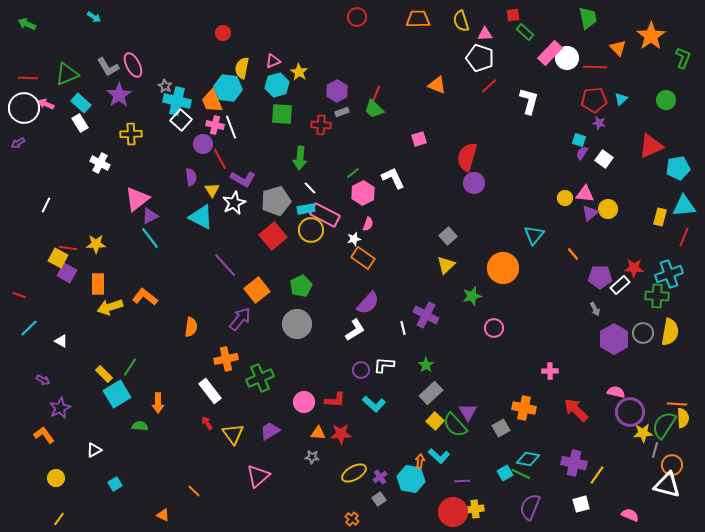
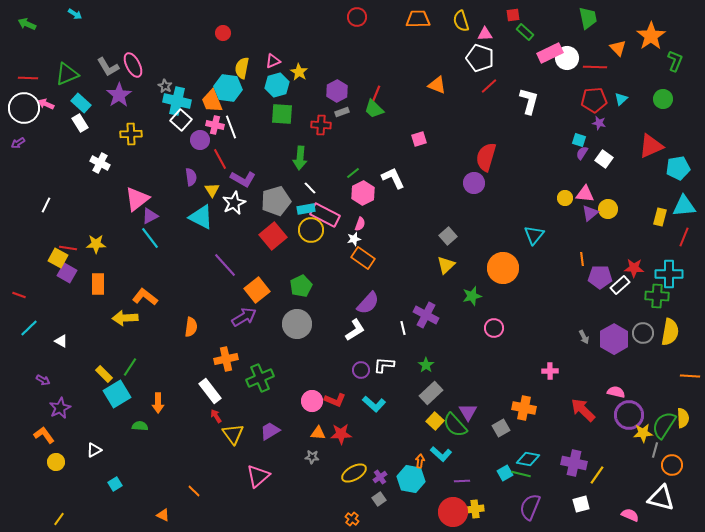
cyan arrow at (94, 17): moved 19 px left, 3 px up
pink rectangle at (550, 53): rotated 20 degrees clockwise
green L-shape at (683, 58): moved 8 px left, 3 px down
green circle at (666, 100): moved 3 px left, 1 px up
purple circle at (203, 144): moved 3 px left, 4 px up
red semicircle at (467, 157): moved 19 px right
pink semicircle at (368, 224): moved 8 px left
orange line at (573, 254): moved 9 px right, 5 px down; rotated 32 degrees clockwise
cyan cross at (669, 274): rotated 20 degrees clockwise
yellow arrow at (110, 307): moved 15 px right, 11 px down; rotated 15 degrees clockwise
gray arrow at (595, 309): moved 11 px left, 28 px down
purple arrow at (240, 319): moved 4 px right, 2 px up; rotated 20 degrees clockwise
red L-shape at (335, 400): rotated 20 degrees clockwise
pink circle at (304, 402): moved 8 px right, 1 px up
orange line at (677, 404): moved 13 px right, 28 px up
red arrow at (576, 410): moved 7 px right
purple circle at (630, 412): moved 1 px left, 3 px down
red arrow at (207, 423): moved 9 px right, 7 px up
cyan L-shape at (439, 456): moved 2 px right, 2 px up
green line at (521, 474): rotated 12 degrees counterclockwise
yellow circle at (56, 478): moved 16 px up
white triangle at (667, 485): moved 6 px left, 13 px down
